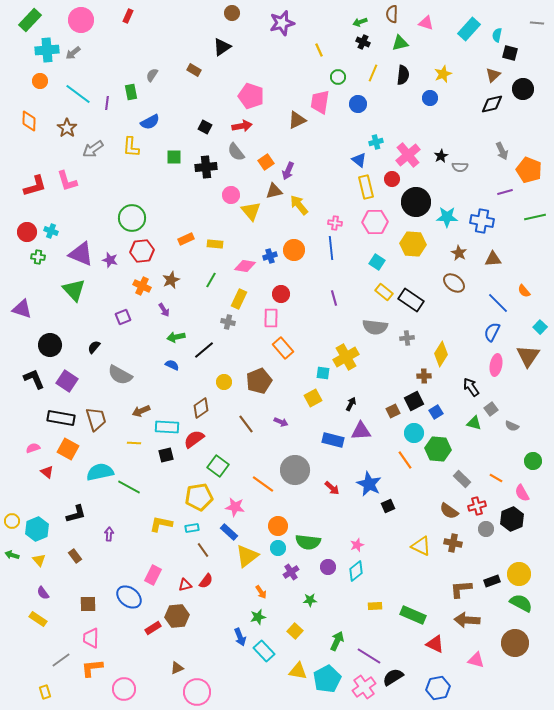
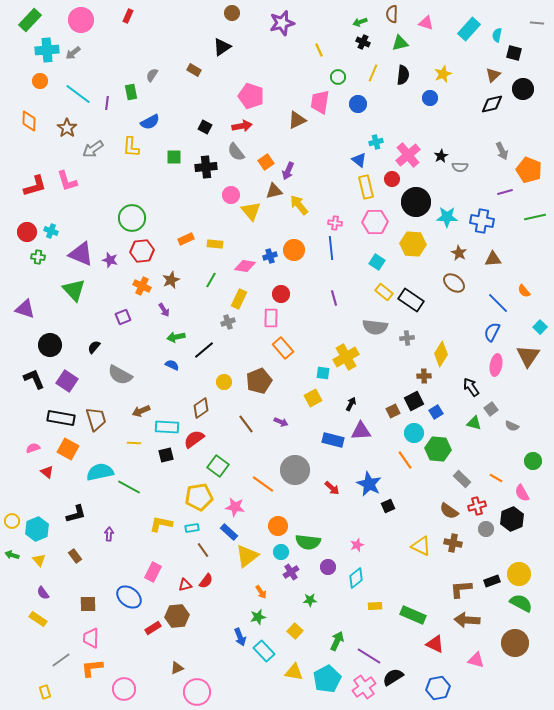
black square at (510, 53): moved 4 px right
purple triangle at (22, 309): moved 3 px right
gray cross at (228, 322): rotated 32 degrees counterclockwise
cyan circle at (278, 548): moved 3 px right, 4 px down
cyan diamond at (356, 571): moved 7 px down
pink rectangle at (153, 575): moved 3 px up
yellow triangle at (298, 671): moved 4 px left, 1 px down
